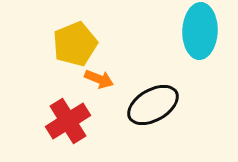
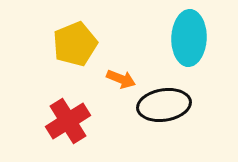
cyan ellipse: moved 11 px left, 7 px down
orange arrow: moved 22 px right
black ellipse: moved 11 px right; rotated 21 degrees clockwise
